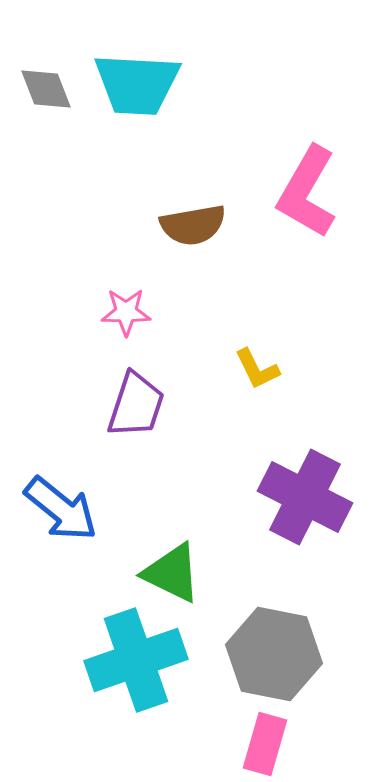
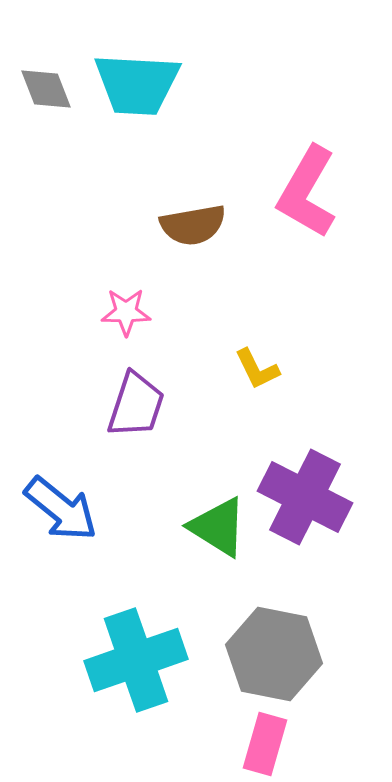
green triangle: moved 46 px right, 46 px up; rotated 6 degrees clockwise
